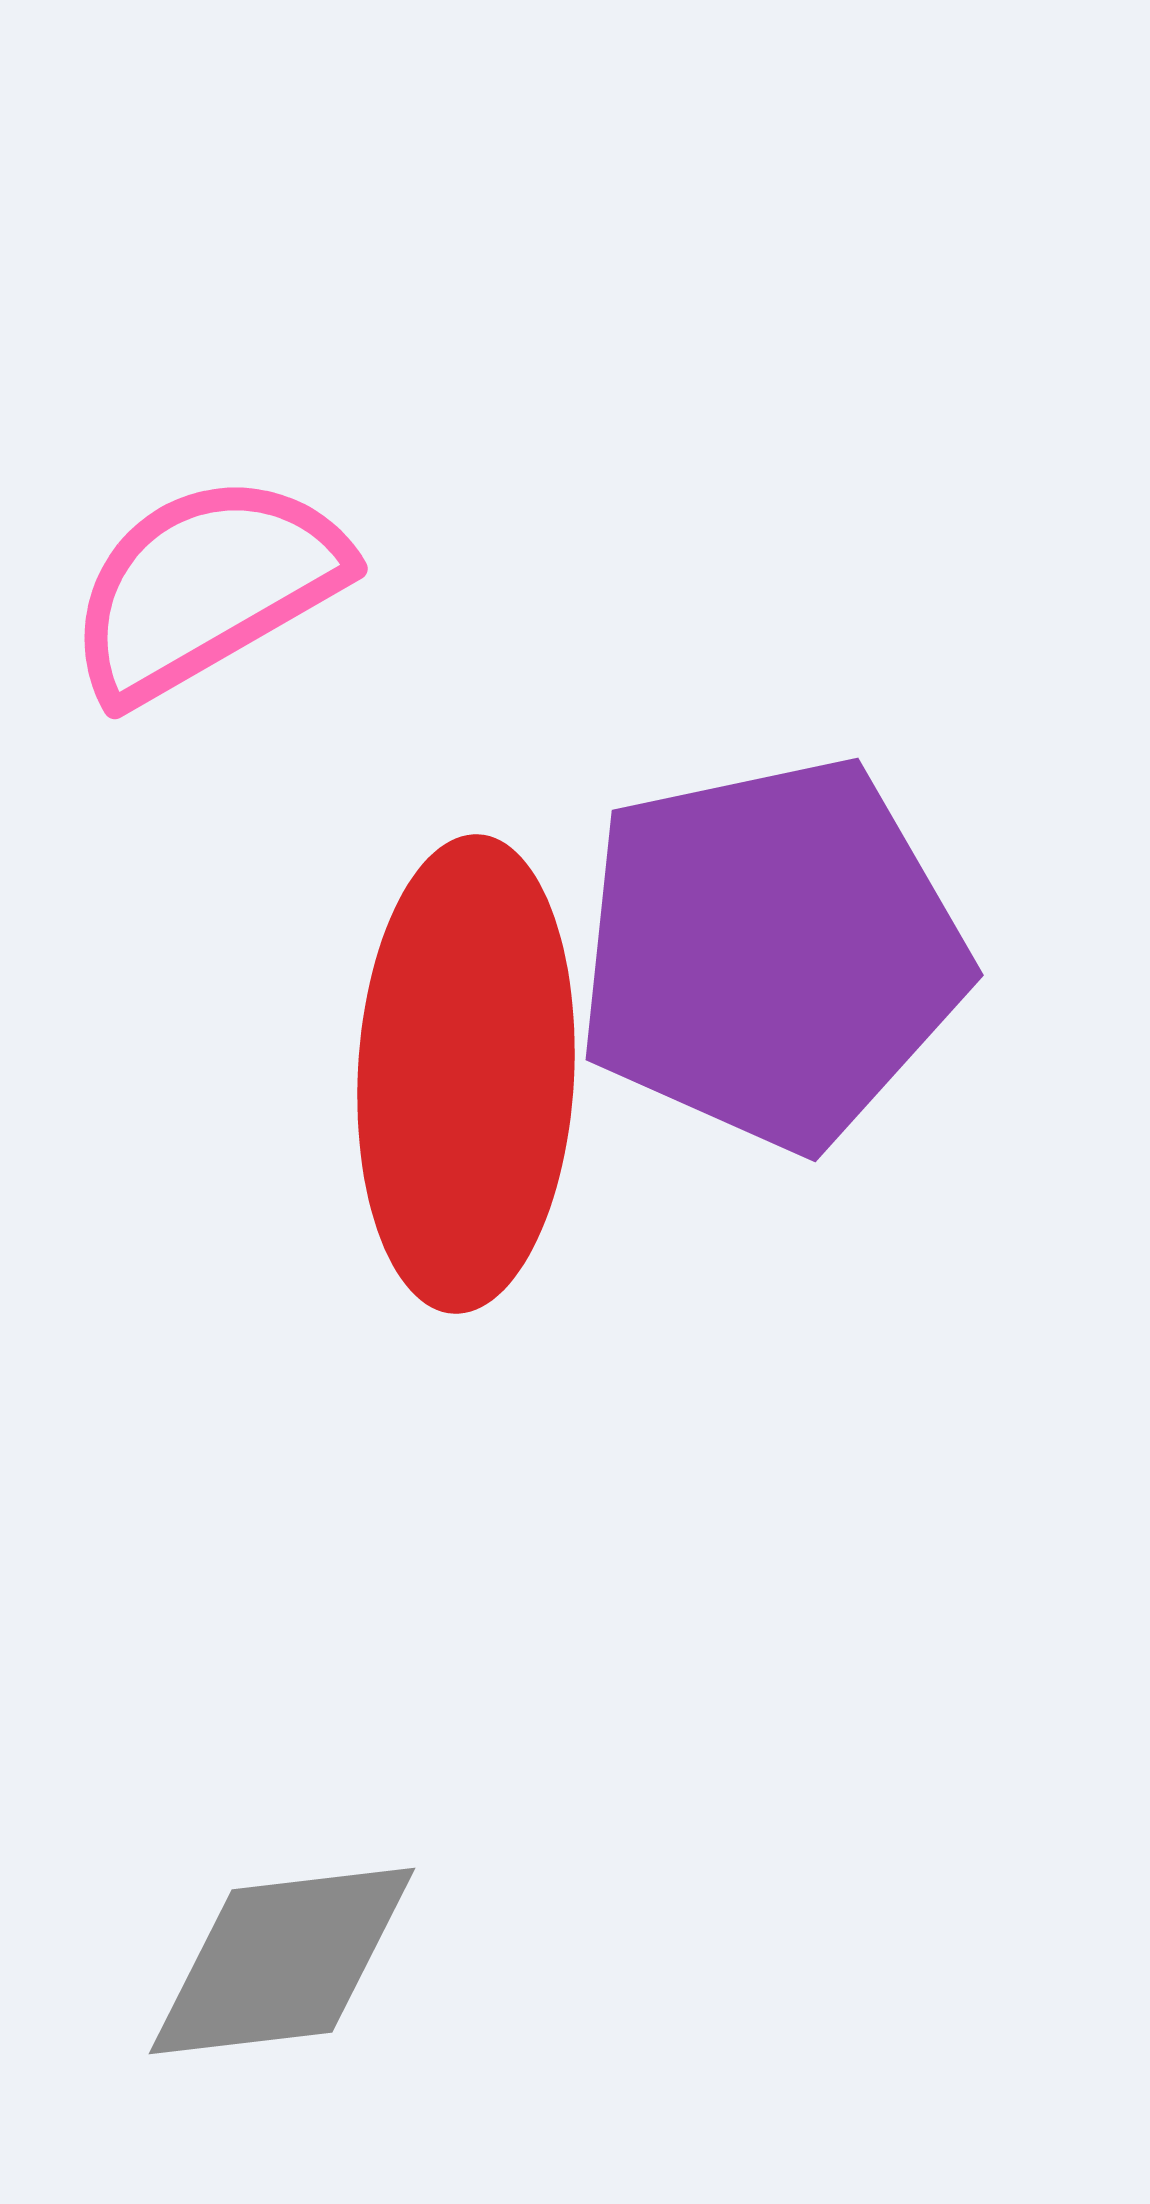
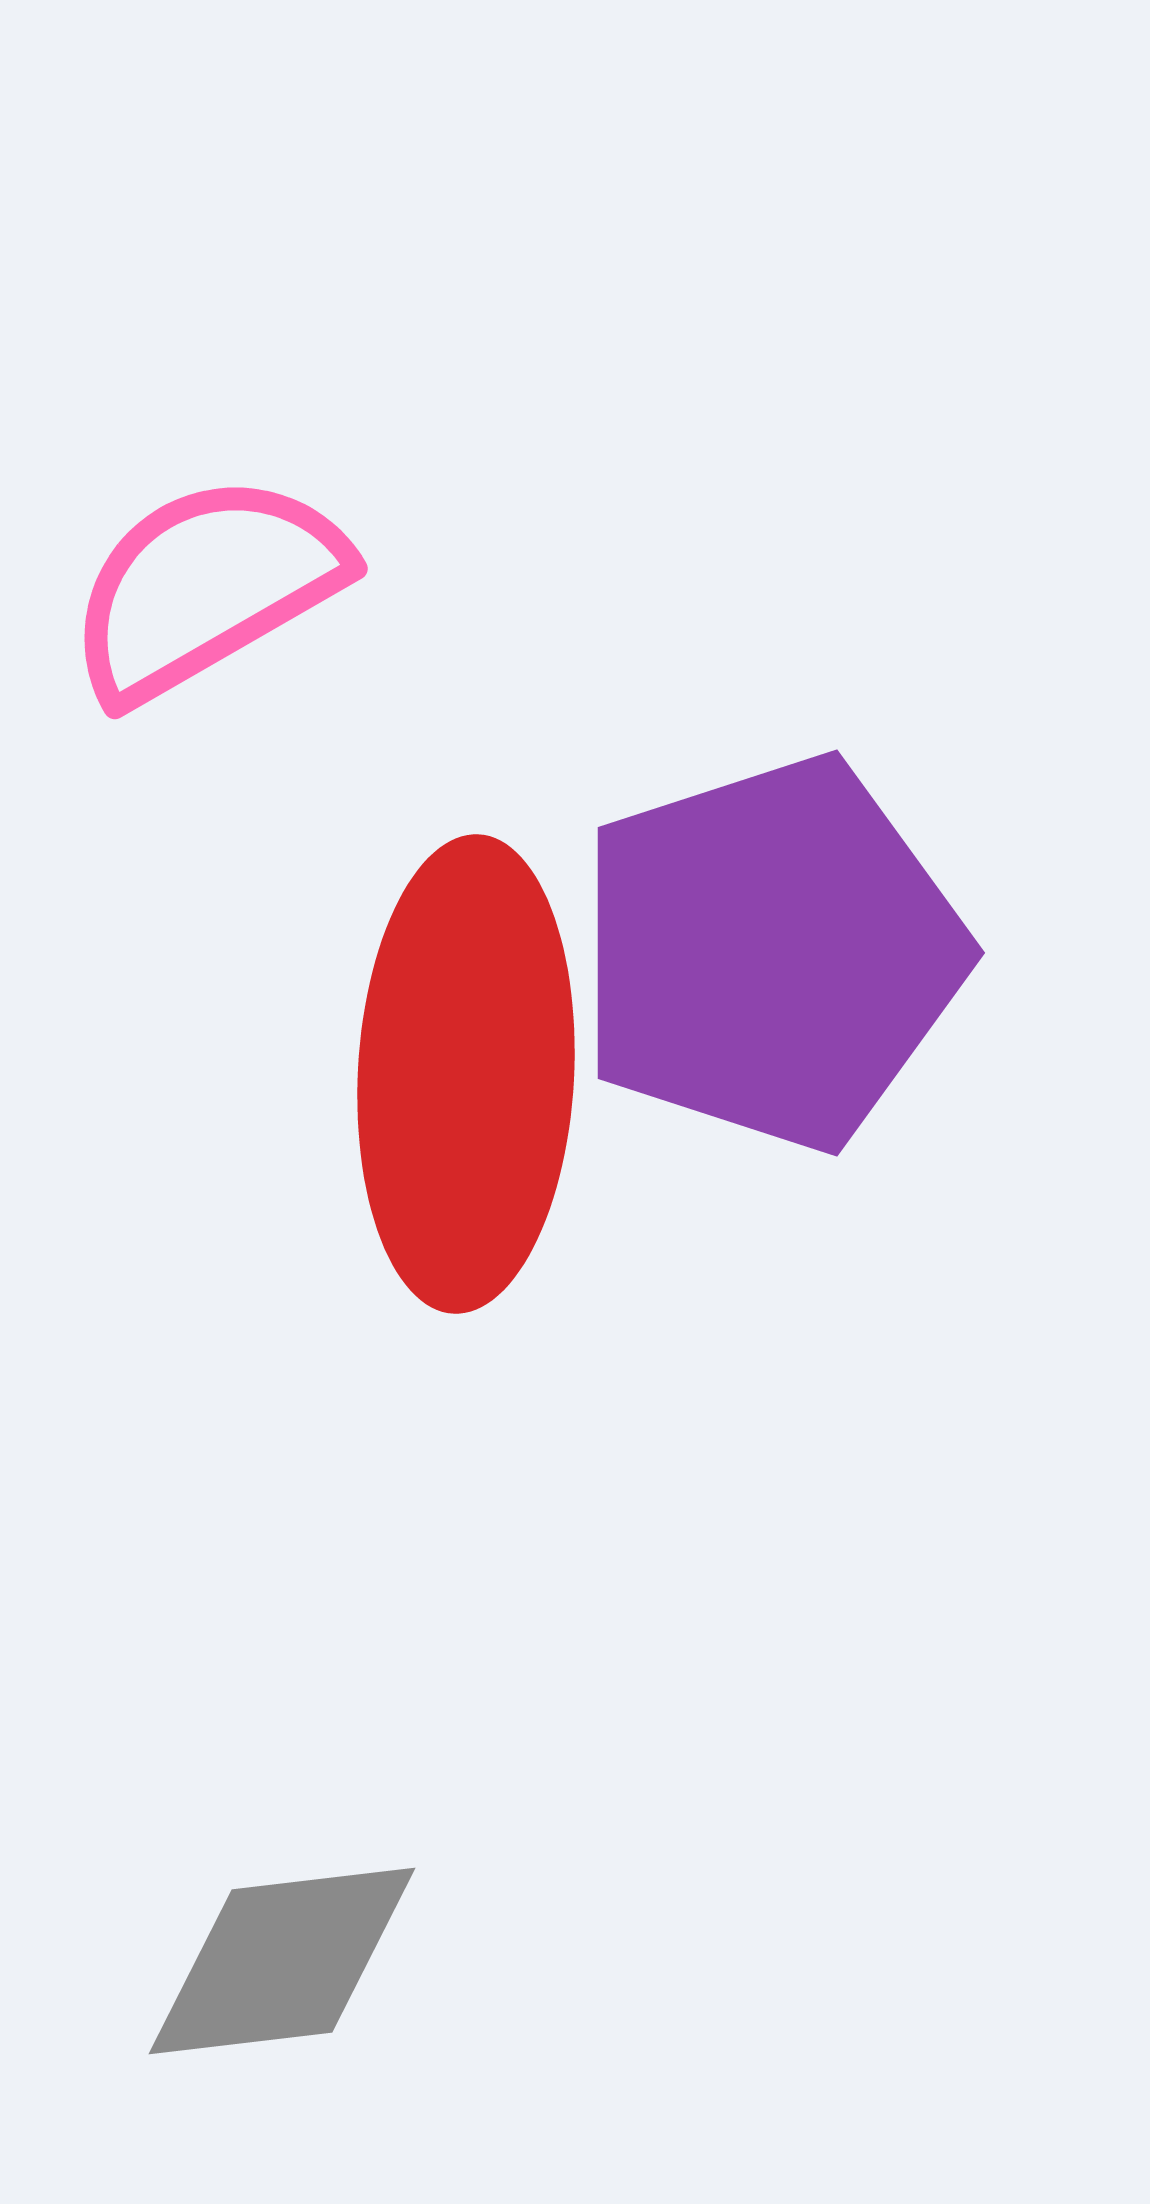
purple pentagon: rotated 6 degrees counterclockwise
